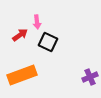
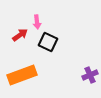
purple cross: moved 2 px up
